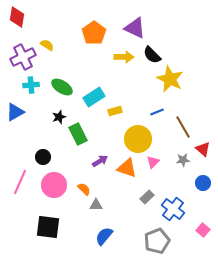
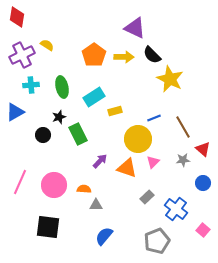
orange pentagon: moved 22 px down
purple cross: moved 1 px left, 2 px up
green ellipse: rotated 45 degrees clockwise
blue line: moved 3 px left, 6 px down
black circle: moved 22 px up
purple arrow: rotated 14 degrees counterclockwise
orange semicircle: rotated 40 degrees counterclockwise
blue cross: moved 3 px right
